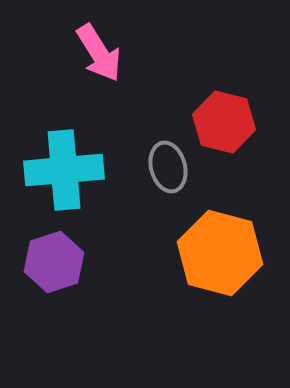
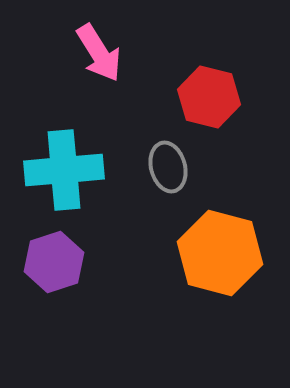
red hexagon: moved 15 px left, 25 px up
